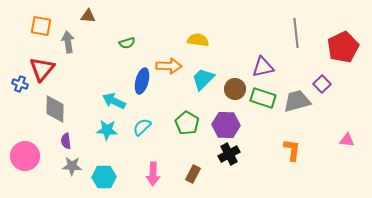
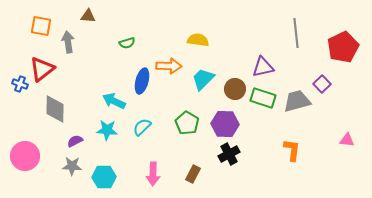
red triangle: rotated 12 degrees clockwise
purple hexagon: moved 1 px left, 1 px up
purple semicircle: moved 9 px right; rotated 70 degrees clockwise
